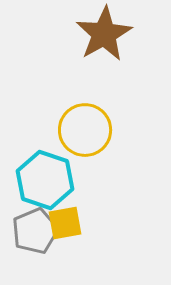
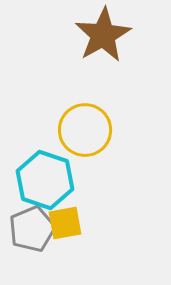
brown star: moved 1 px left, 1 px down
gray pentagon: moved 3 px left, 2 px up
